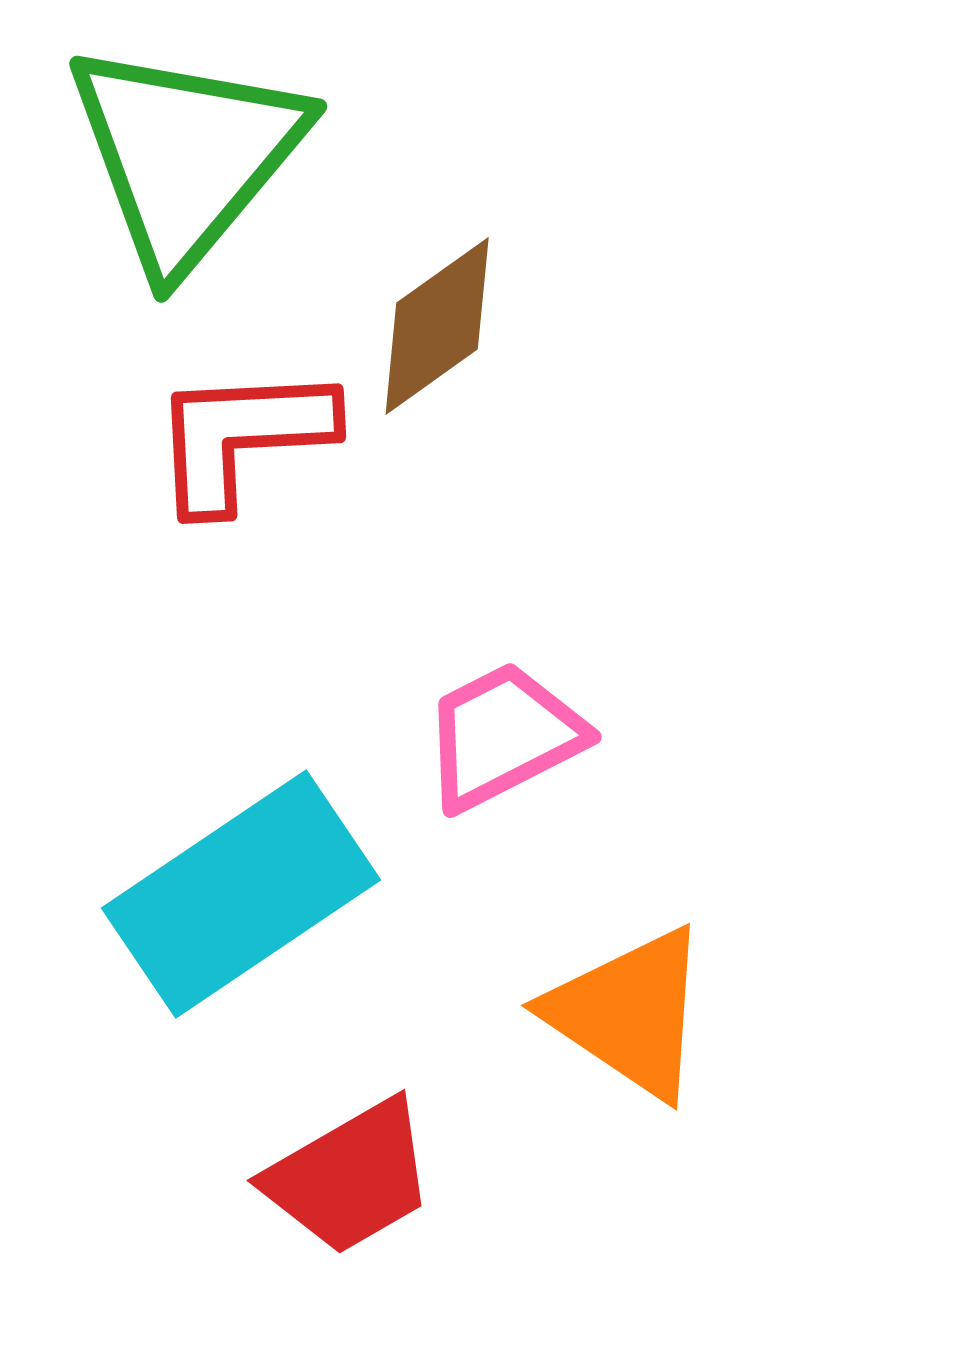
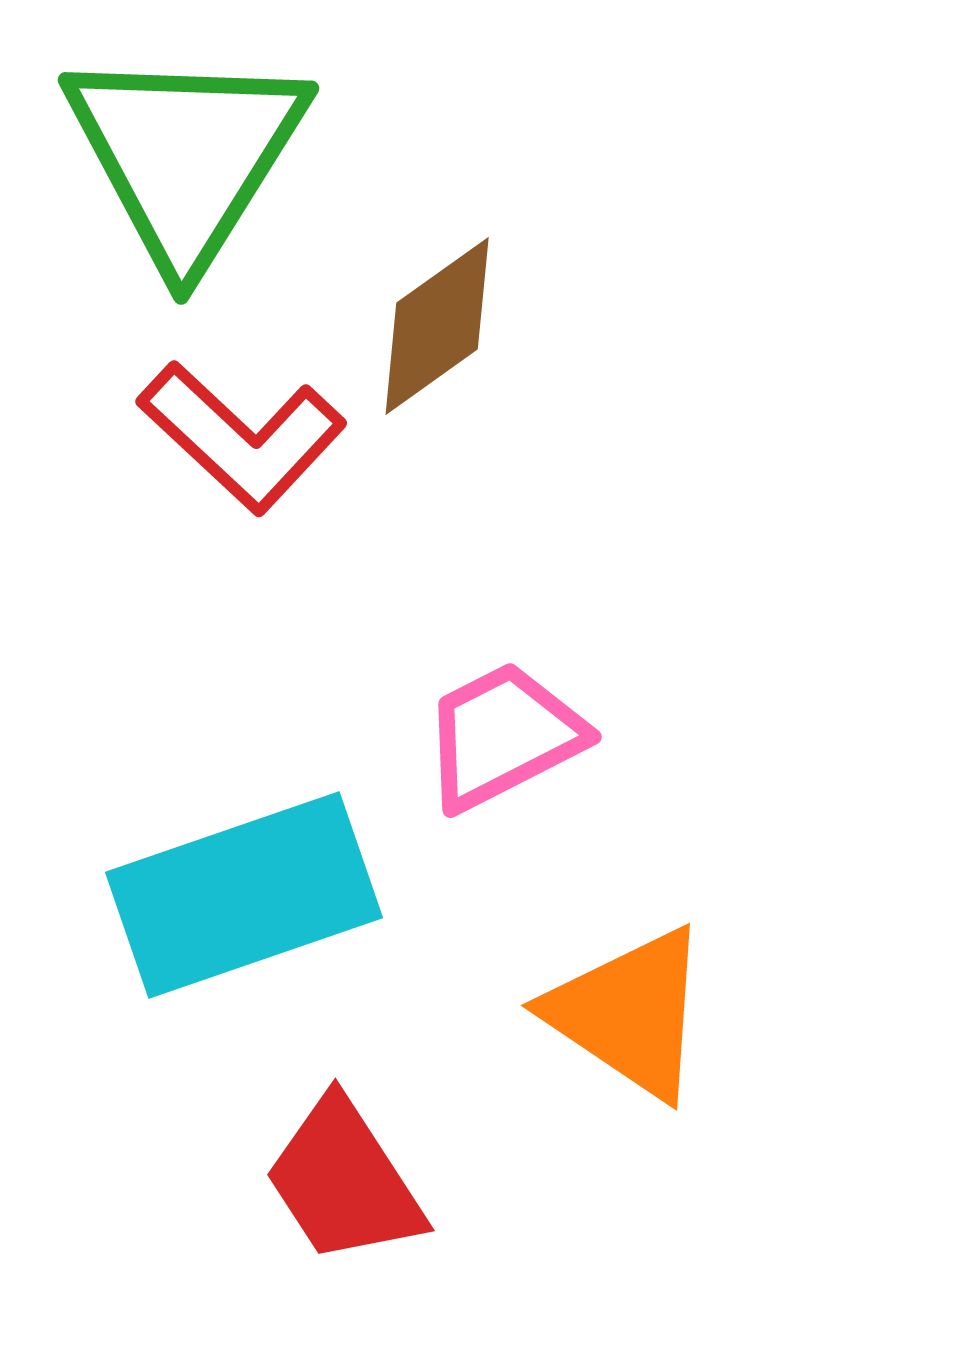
green triangle: rotated 8 degrees counterclockwise
red L-shape: rotated 134 degrees counterclockwise
cyan rectangle: moved 3 px right, 1 px down; rotated 15 degrees clockwise
red trapezoid: moved 6 px left, 4 px down; rotated 87 degrees clockwise
